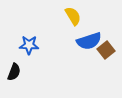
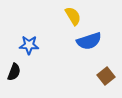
brown square: moved 26 px down
